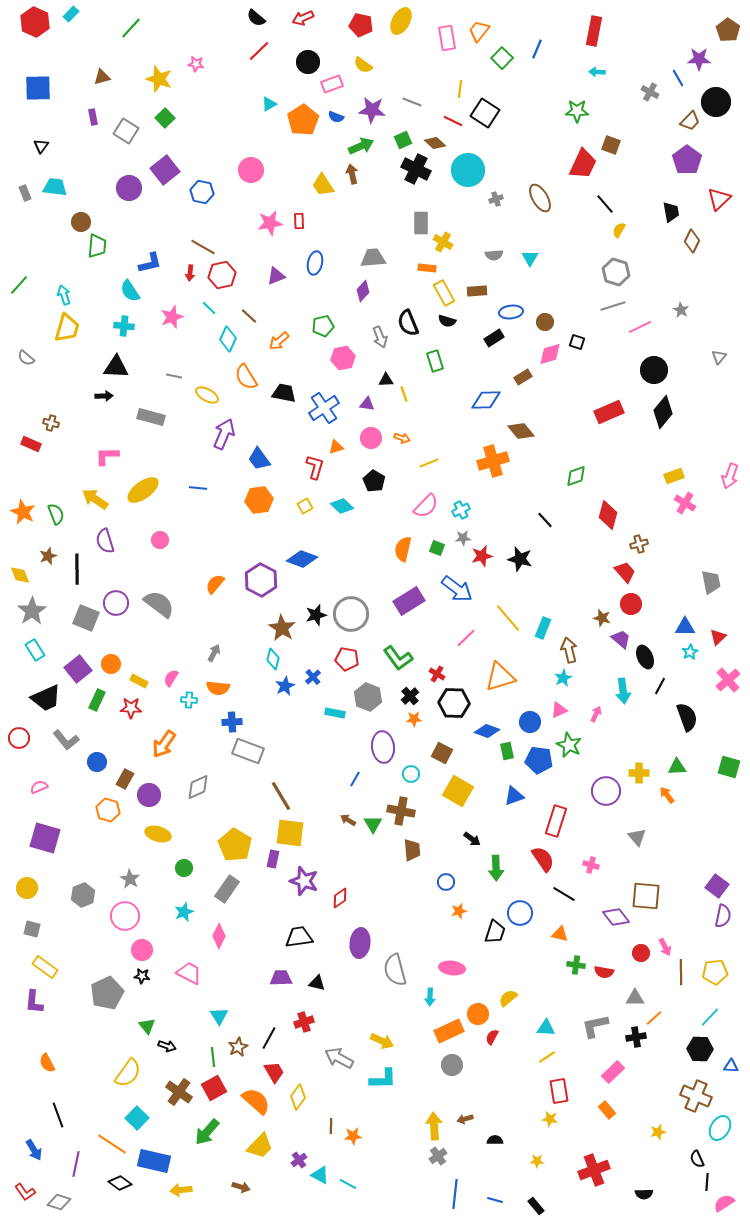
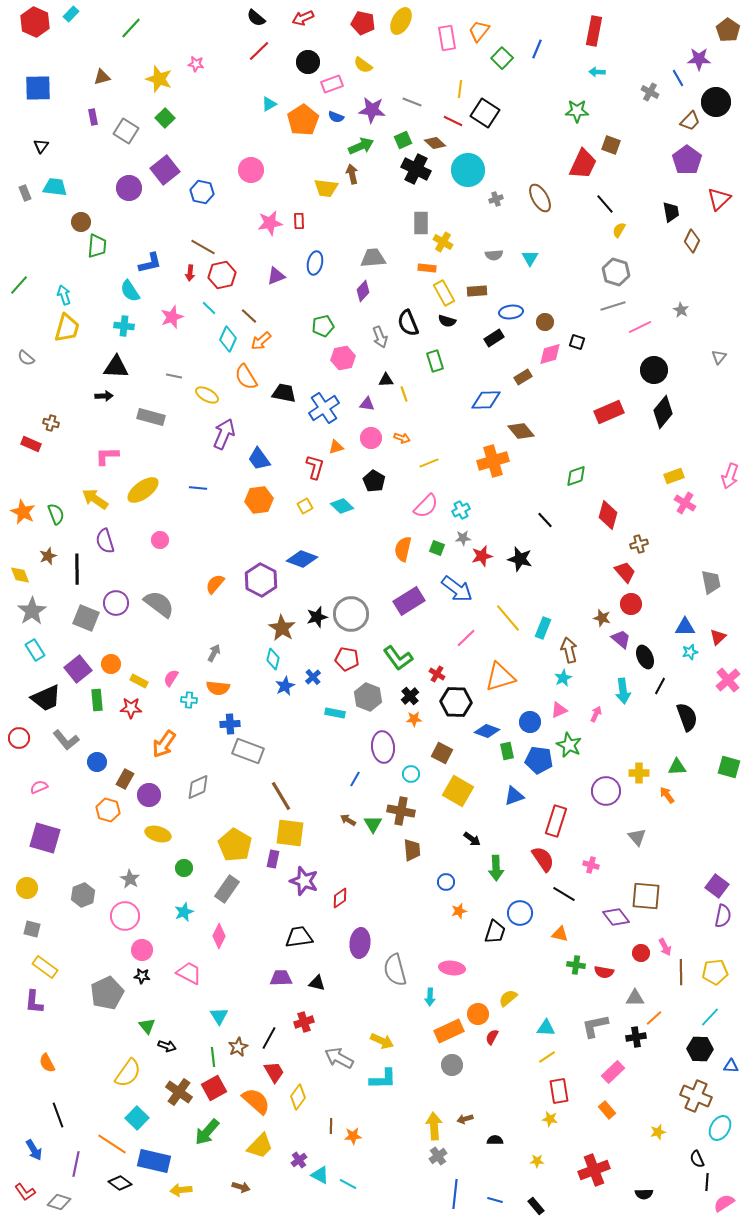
red pentagon at (361, 25): moved 2 px right, 2 px up
yellow trapezoid at (323, 185): moved 3 px right, 3 px down; rotated 50 degrees counterclockwise
orange arrow at (279, 341): moved 18 px left
black star at (316, 615): moved 1 px right, 2 px down
cyan star at (690, 652): rotated 14 degrees clockwise
green rectangle at (97, 700): rotated 30 degrees counterclockwise
black hexagon at (454, 703): moved 2 px right, 1 px up
blue cross at (232, 722): moved 2 px left, 2 px down
